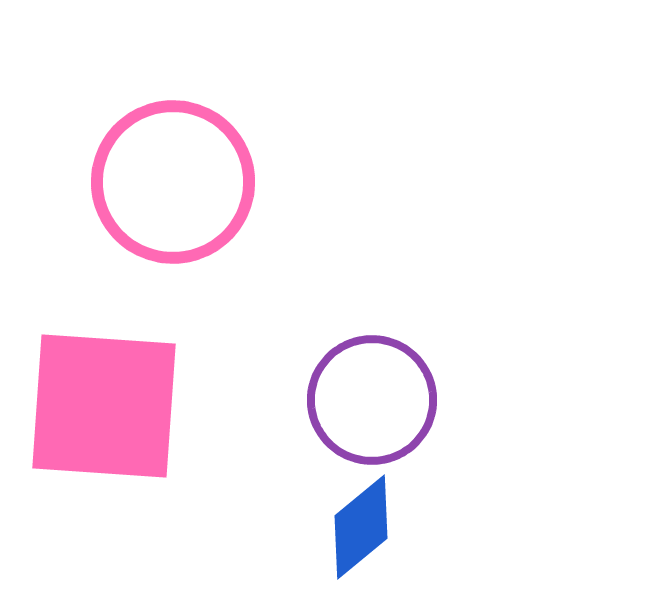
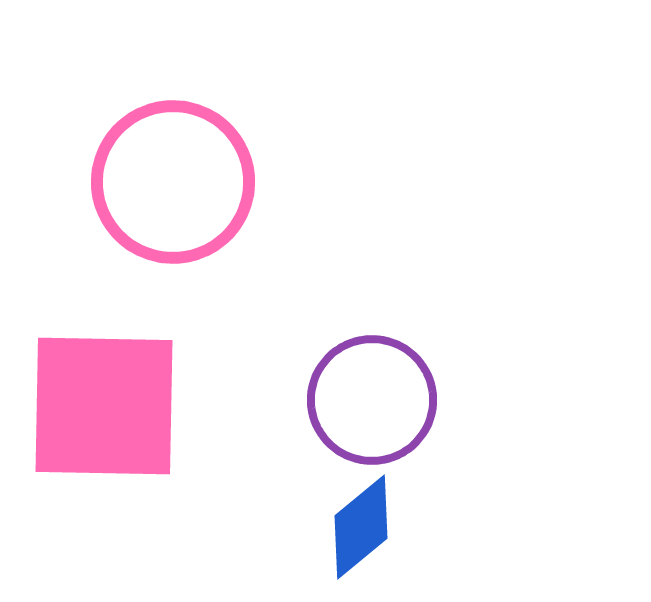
pink square: rotated 3 degrees counterclockwise
